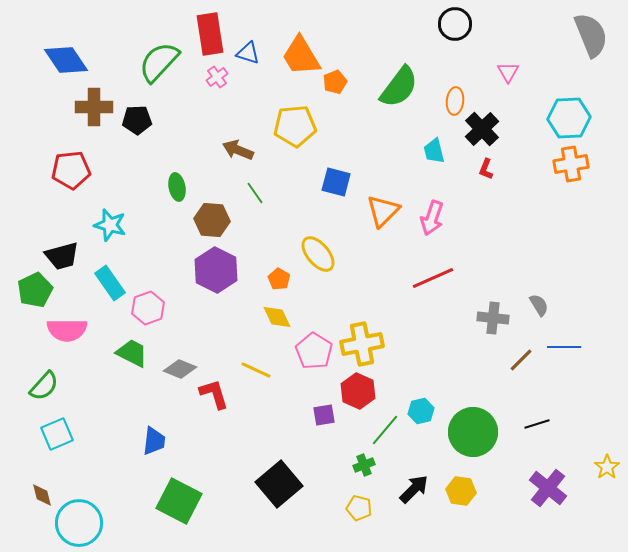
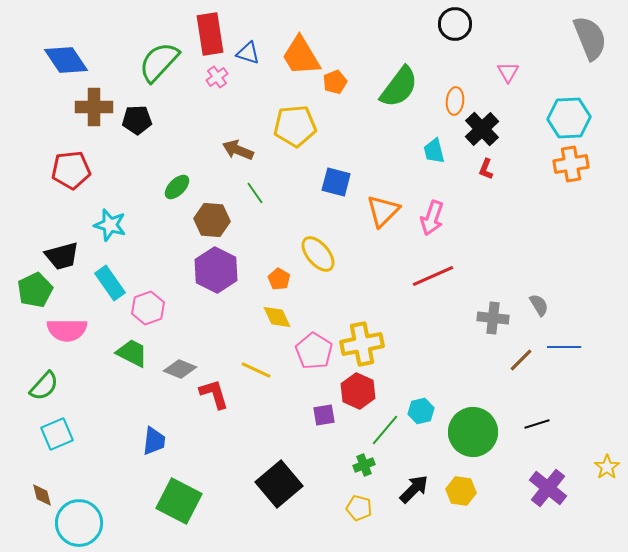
gray semicircle at (591, 35): moved 1 px left, 3 px down
green ellipse at (177, 187): rotated 56 degrees clockwise
red line at (433, 278): moved 2 px up
